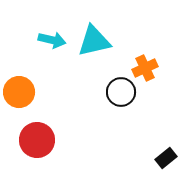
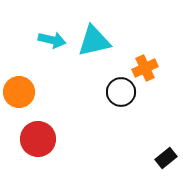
red circle: moved 1 px right, 1 px up
